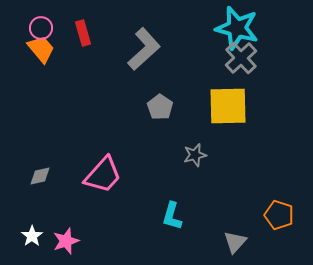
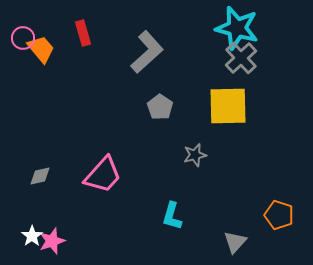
pink circle: moved 18 px left, 10 px down
gray L-shape: moved 3 px right, 3 px down
pink star: moved 14 px left
